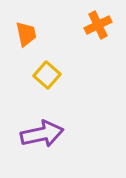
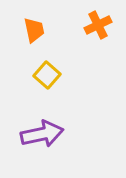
orange trapezoid: moved 8 px right, 4 px up
